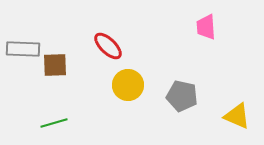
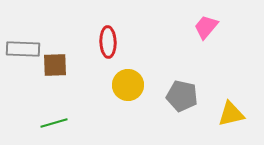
pink trapezoid: rotated 44 degrees clockwise
red ellipse: moved 4 px up; rotated 44 degrees clockwise
yellow triangle: moved 6 px left, 2 px up; rotated 36 degrees counterclockwise
